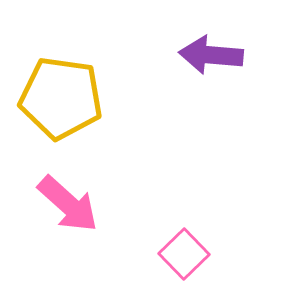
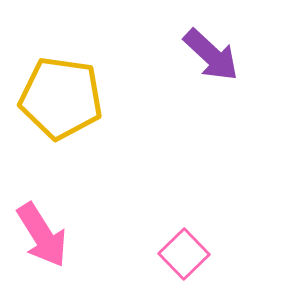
purple arrow: rotated 142 degrees counterclockwise
pink arrow: moved 26 px left, 31 px down; rotated 16 degrees clockwise
